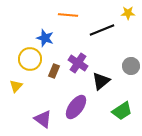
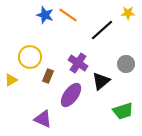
orange line: rotated 30 degrees clockwise
black line: rotated 20 degrees counterclockwise
blue star: moved 23 px up
yellow circle: moved 2 px up
gray circle: moved 5 px left, 2 px up
brown rectangle: moved 6 px left, 5 px down
yellow triangle: moved 5 px left, 6 px up; rotated 16 degrees clockwise
purple ellipse: moved 5 px left, 12 px up
green trapezoid: moved 1 px right; rotated 15 degrees clockwise
purple triangle: rotated 12 degrees counterclockwise
